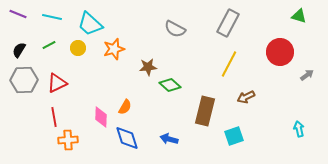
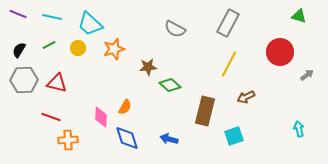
red triangle: rotated 40 degrees clockwise
red line: moved 3 px left; rotated 60 degrees counterclockwise
